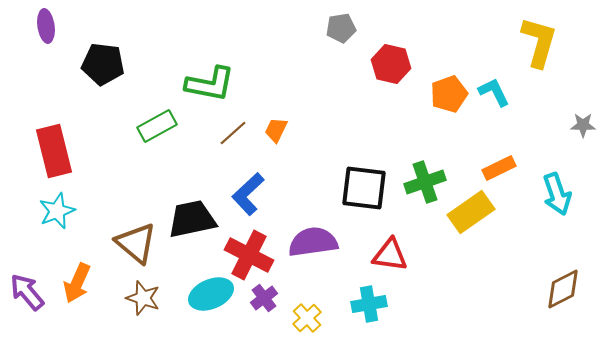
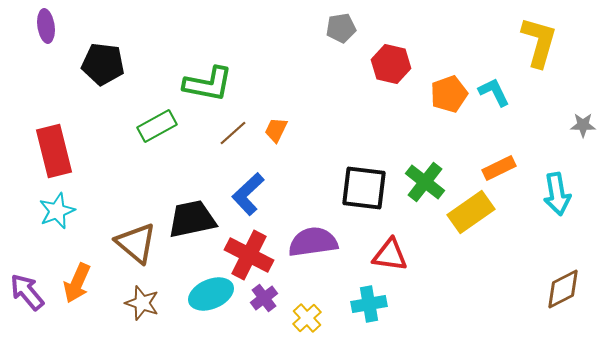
green L-shape: moved 2 px left
green cross: rotated 33 degrees counterclockwise
cyan arrow: rotated 9 degrees clockwise
brown star: moved 1 px left, 5 px down
